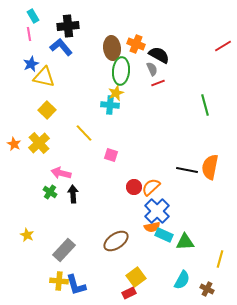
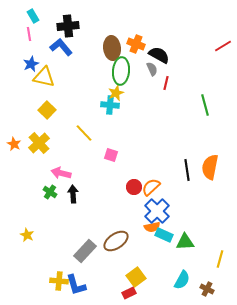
red line at (158, 83): moved 8 px right; rotated 56 degrees counterclockwise
black line at (187, 170): rotated 70 degrees clockwise
gray rectangle at (64, 250): moved 21 px right, 1 px down
